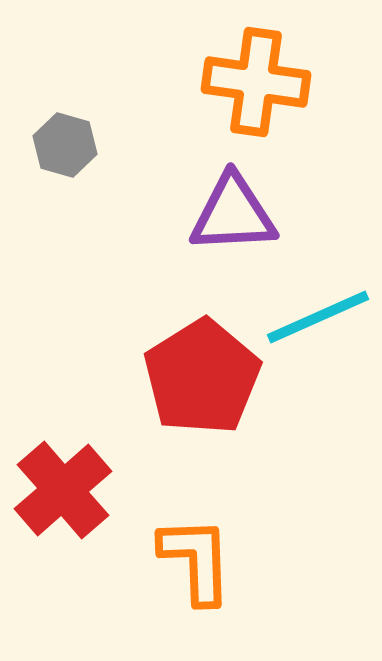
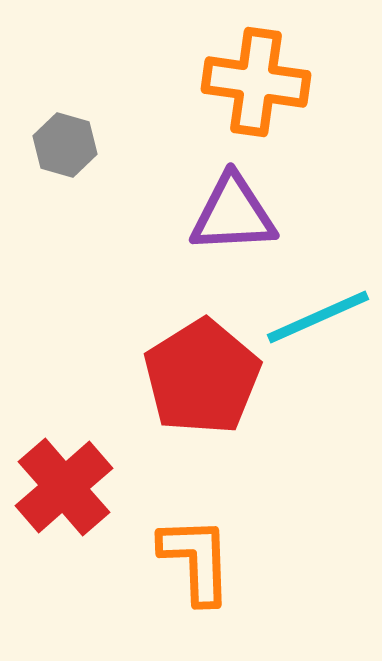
red cross: moved 1 px right, 3 px up
